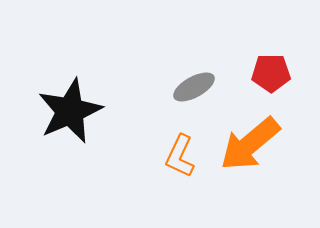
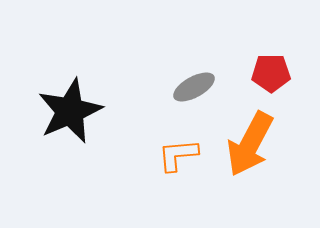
orange arrow: rotated 22 degrees counterclockwise
orange L-shape: moved 2 px left, 1 px up; rotated 60 degrees clockwise
